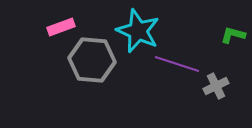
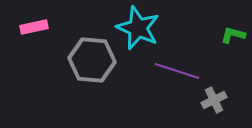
pink rectangle: moved 27 px left; rotated 8 degrees clockwise
cyan star: moved 3 px up
purple line: moved 7 px down
gray cross: moved 2 px left, 14 px down
